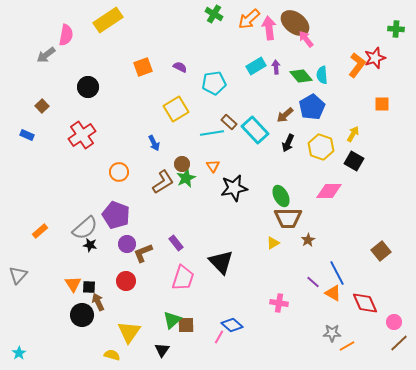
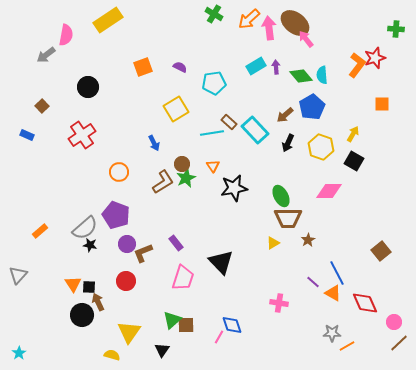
blue diamond at (232, 325): rotated 30 degrees clockwise
